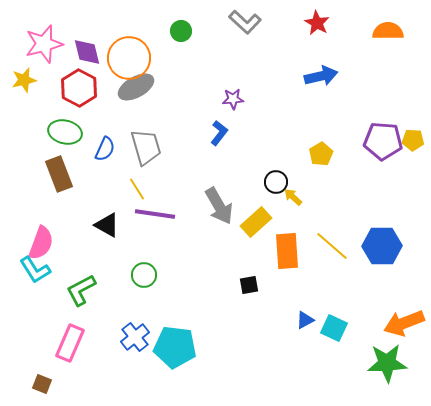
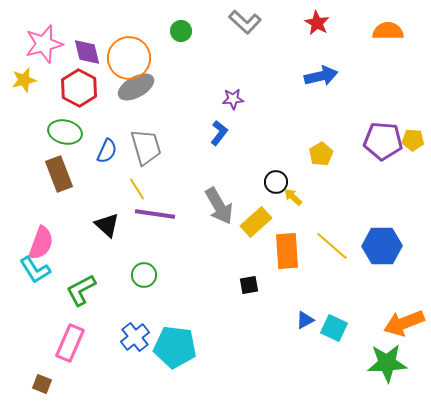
blue semicircle at (105, 149): moved 2 px right, 2 px down
black triangle at (107, 225): rotated 12 degrees clockwise
